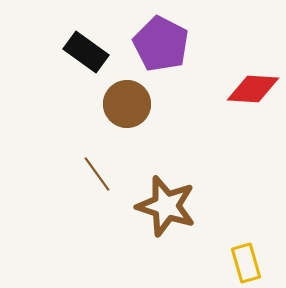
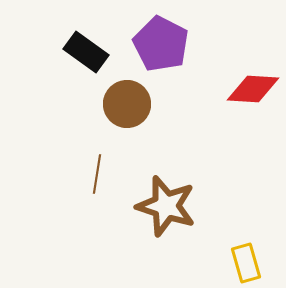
brown line: rotated 45 degrees clockwise
